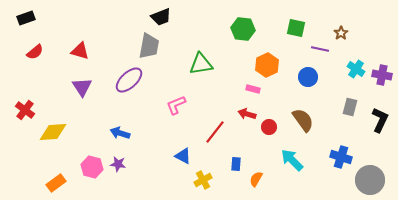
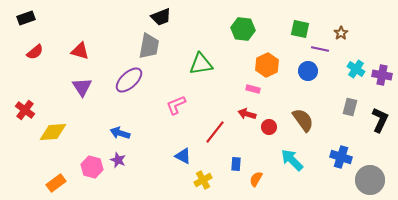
green square: moved 4 px right, 1 px down
blue circle: moved 6 px up
purple star: moved 4 px up; rotated 14 degrees clockwise
